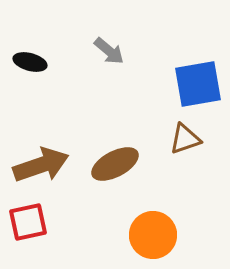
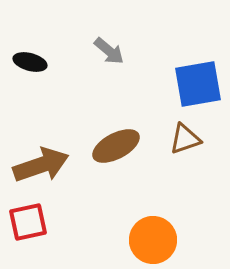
brown ellipse: moved 1 px right, 18 px up
orange circle: moved 5 px down
